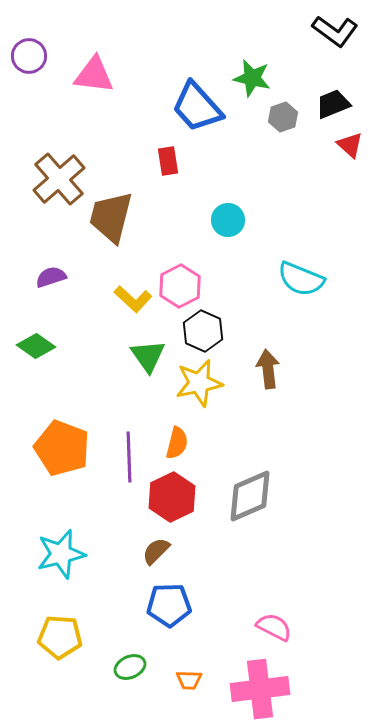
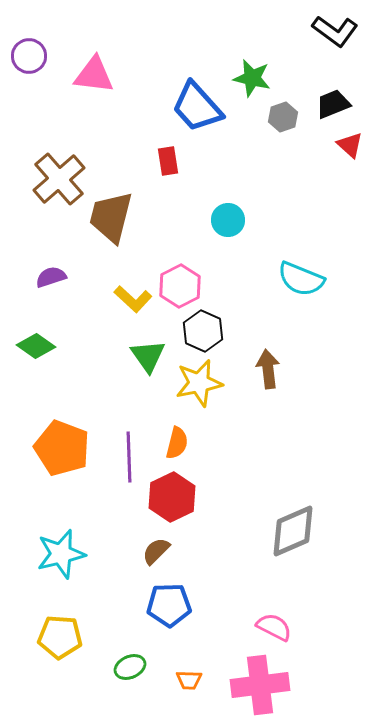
gray diamond: moved 43 px right, 35 px down
pink cross: moved 4 px up
